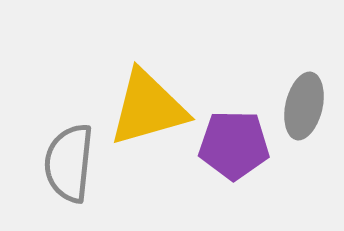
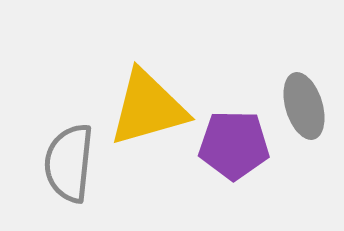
gray ellipse: rotated 30 degrees counterclockwise
